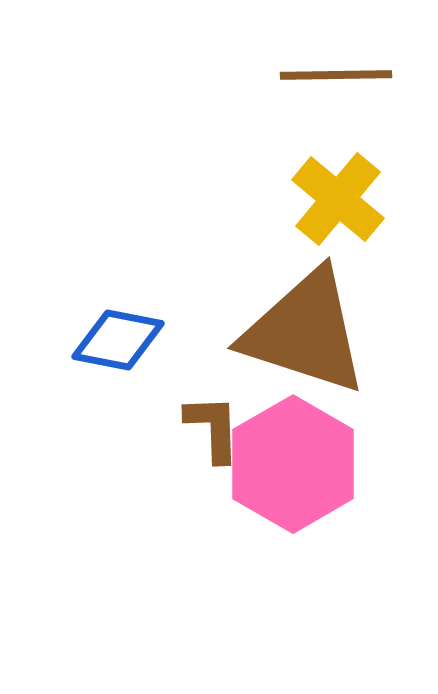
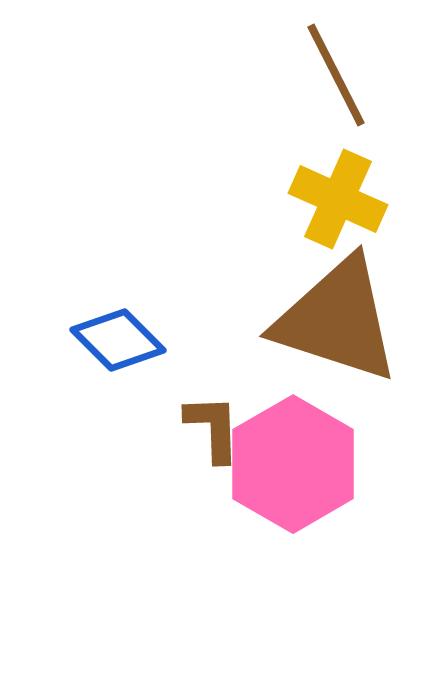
brown line: rotated 64 degrees clockwise
yellow cross: rotated 16 degrees counterclockwise
brown triangle: moved 32 px right, 12 px up
blue diamond: rotated 34 degrees clockwise
